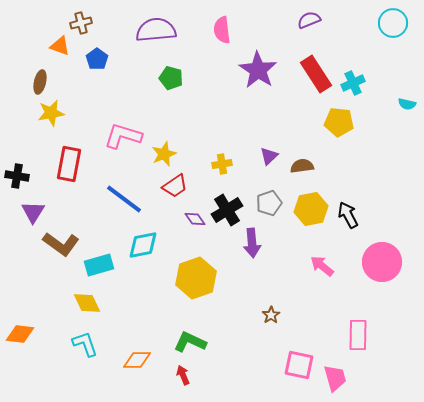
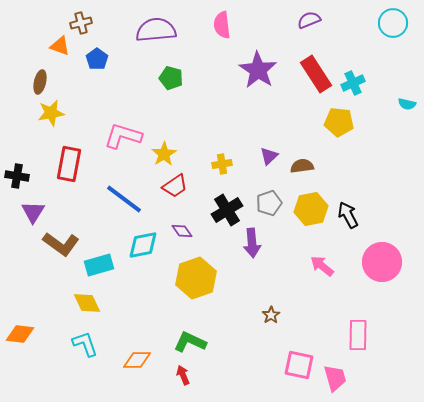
pink semicircle at (222, 30): moved 5 px up
yellow star at (164, 154): rotated 10 degrees counterclockwise
purple diamond at (195, 219): moved 13 px left, 12 px down
